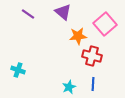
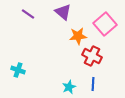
red cross: rotated 12 degrees clockwise
